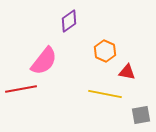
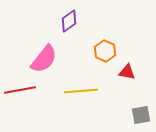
pink semicircle: moved 2 px up
red line: moved 1 px left, 1 px down
yellow line: moved 24 px left, 3 px up; rotated 16 degrees counterclockwise
